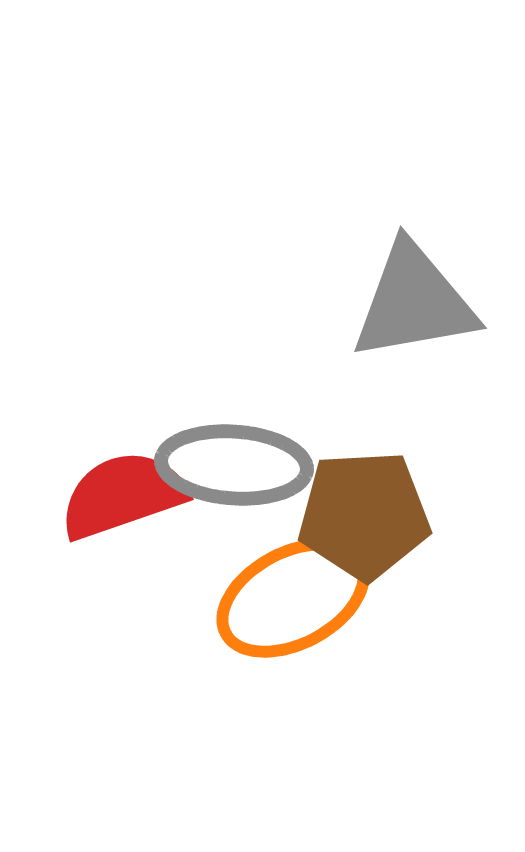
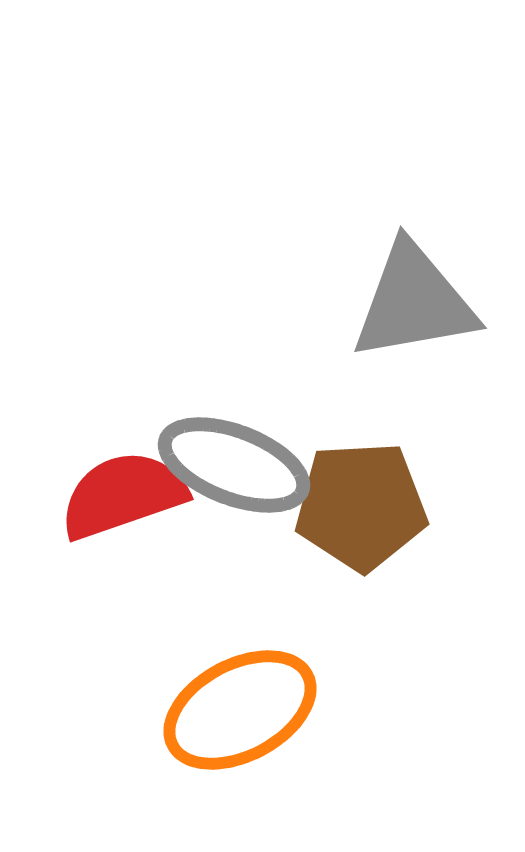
gray ellipse: rotated 17 degrees clockwise
brown pentagon: moved 3 px left, 9 px up
orange ellipse: moved 53 px left, 112 px down
